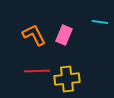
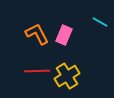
cyan line: rotated 21 degrees clockwise
orange L-shape: moved 3 px right, 1 px up
yellow cross: moved 3 px up; rotated 25 degrees counterclockwise
